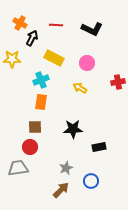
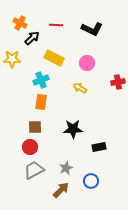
black arrow: rotated 21 degrees clockwise
gray trapezoid: moved 16 px right, 2 px down; rotated 20 degrees counterclockwise
